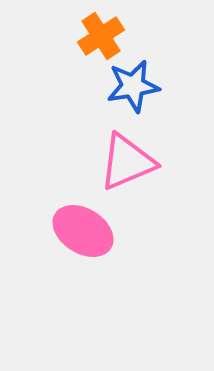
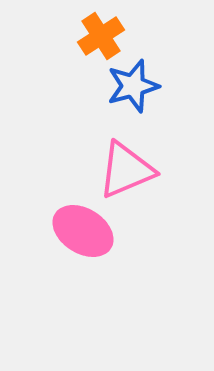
blue star: rotated 6 degrees counterclockwise
pink triangle: moved 1 px left, 8 px down
